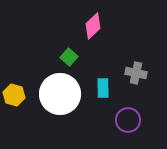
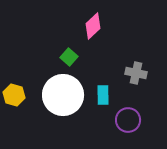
cyan rectangle: moved 7 px down
white circle: moved 3 px right, 1 px down
